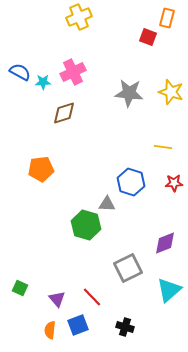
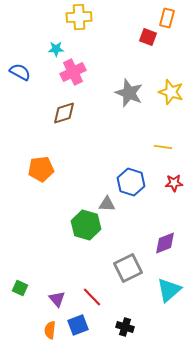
yellow cross: rotated 20 degrees clockwise
cyan star: moved 13 px right, 33 px up
gray star: rotated 16 degrees clockwise
